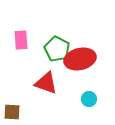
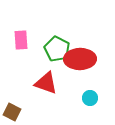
red ellipse: rotated 12 degrees clockwise
cyan circle: moved 1 px right, 1 px up
brown square: rotated 24 degrees clockwise
